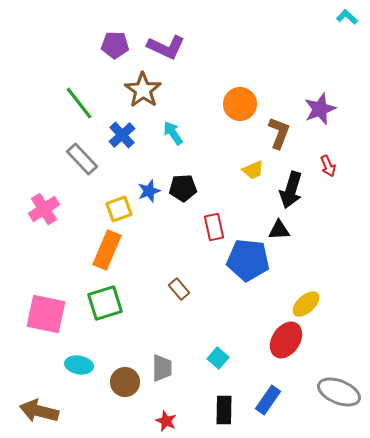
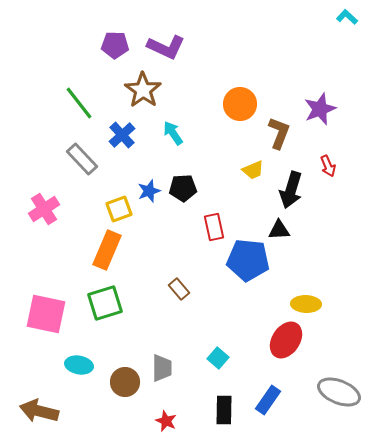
yellow ellipse: rotated 44 degrees clockwise
